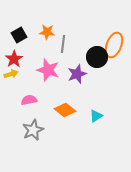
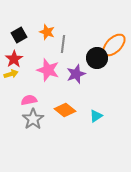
orange star: rotated 14 degrees clockwise
orange ellipse: rotated 25 degrees clockwise
black circle: moved 1 px down
purple star: moved 1 px left
gray star: moved 11 px up; rotated 10 degrees counterclockwise
